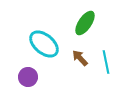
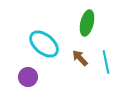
green ellipse: moved 2 px right; rotated 20 degrees counterclockwise
